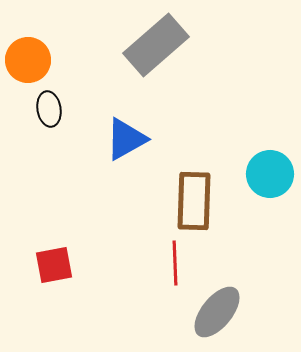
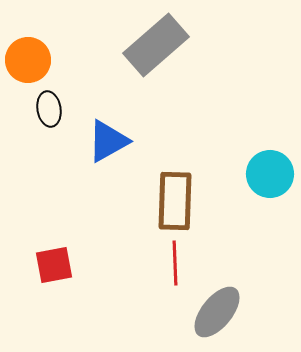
blue triangle: moved 18 px left, 2 px down
brown rectangle: moved 19 px left
